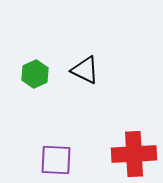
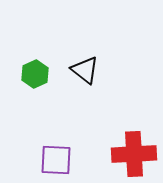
black triangle: rotated 12 degrees clockwise
